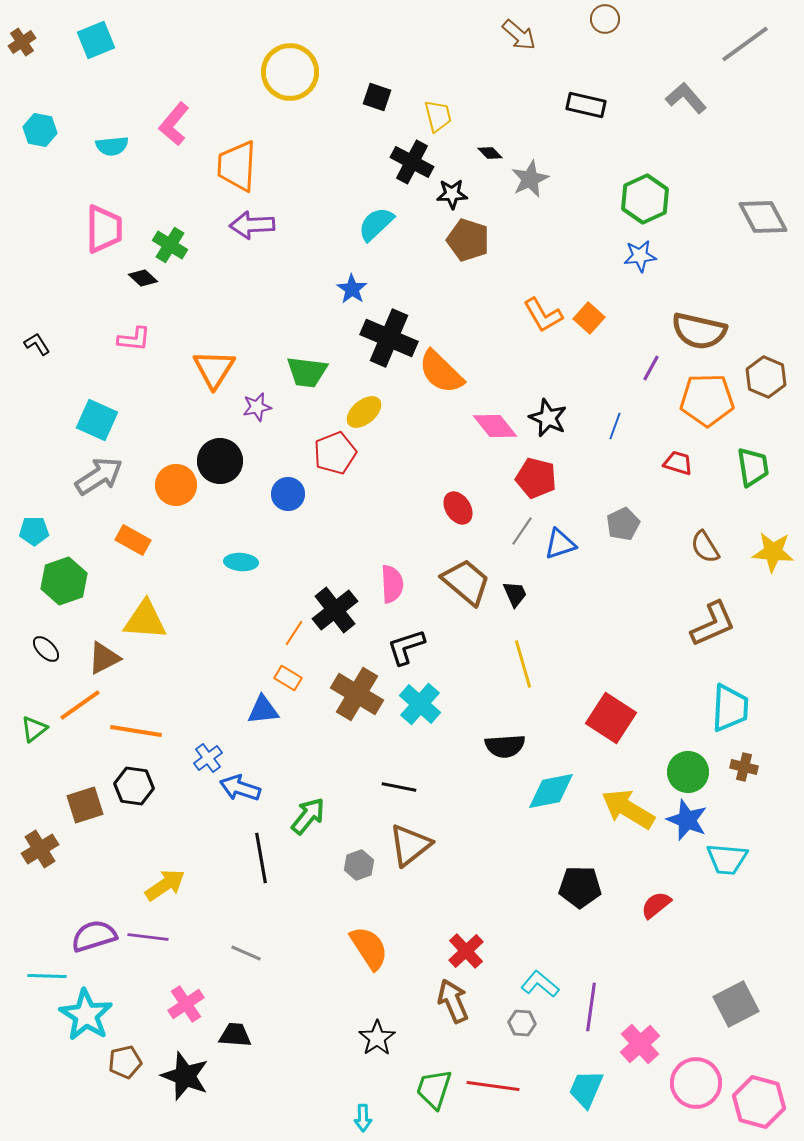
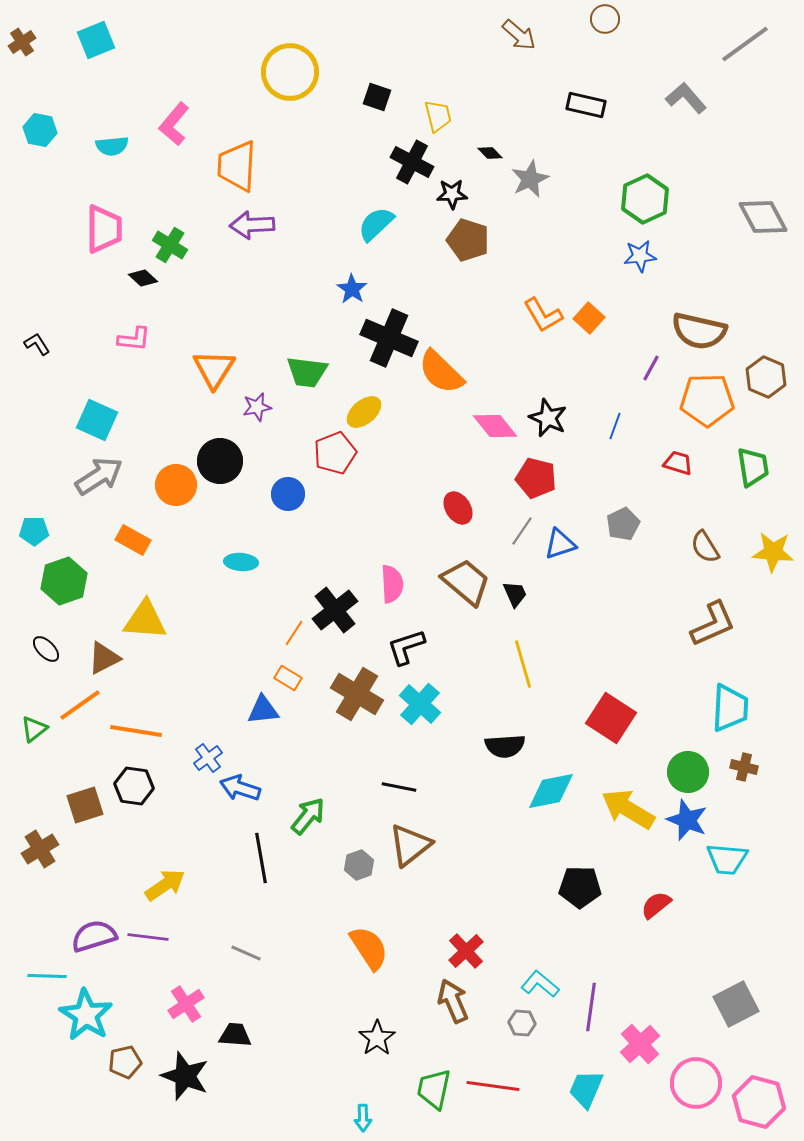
green trapezoid at (434, 1089): rotated 6 degrees counterclockwise
